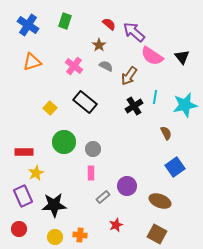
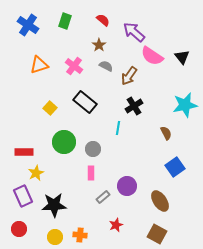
red semicircle: moved 6 px left, 4 px up
orange triangle: moved 7 px right, 3 px down
cyan line: moved 37 px left, 31 px down
brown ellipse: rotated 35 degrees clockwise
